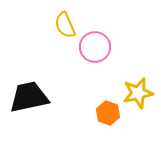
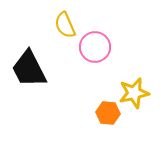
yellow star: moved 4 px left
black trapezoid: moved 28 px up; rotated 105 degrees counterclockwise
orange hexagon: rotated 15 degrees counterclockwise
